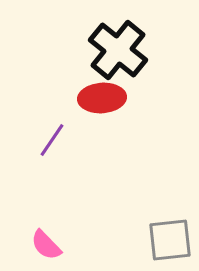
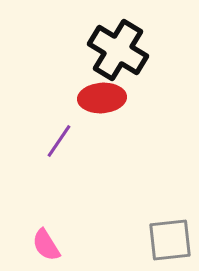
black cross: rotated 8 degrees counterclockwise
purple line: moved 7 px right, 1 px down
pink semicircle: rotated 12 degrees clockwise
